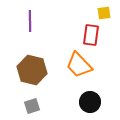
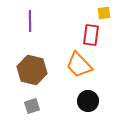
black circle: moved 2 px left, 1 px up
